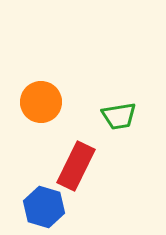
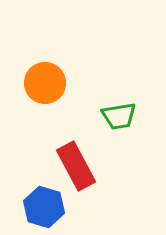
orange circle: moved 4 px right, 19 px up
red rectangle: rotated 54 degrees counterclockwise
